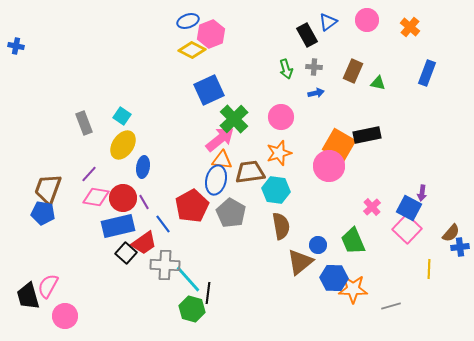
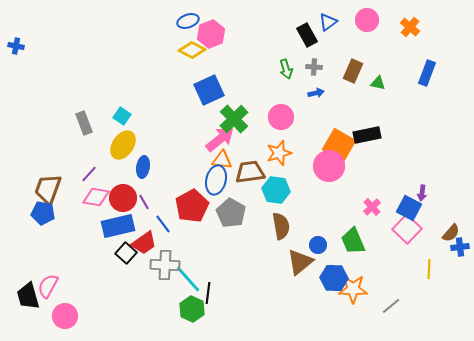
gray line at (391, 306): rotated 24 degrees counterclockwise
green hexagon at (192, 309): rotated 10 degrees clockwise
